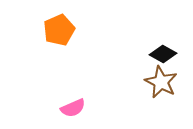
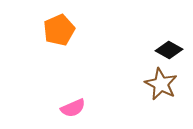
black diamond: moved 6 px right, 4 px up
brown star: moved 2 px down
